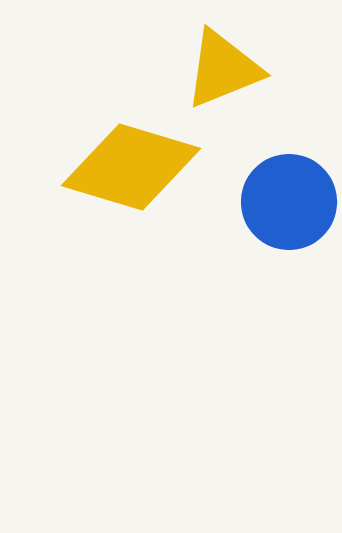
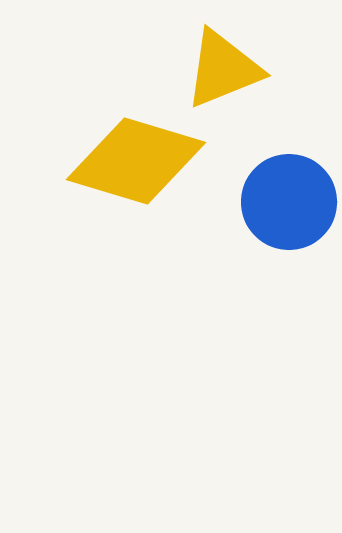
yellow diamond: moved 5 px right, 6 px up
